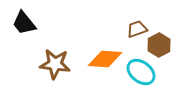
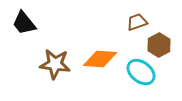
brown trapezoid: moved 7 px up
orange diamond: moved 5 px left
